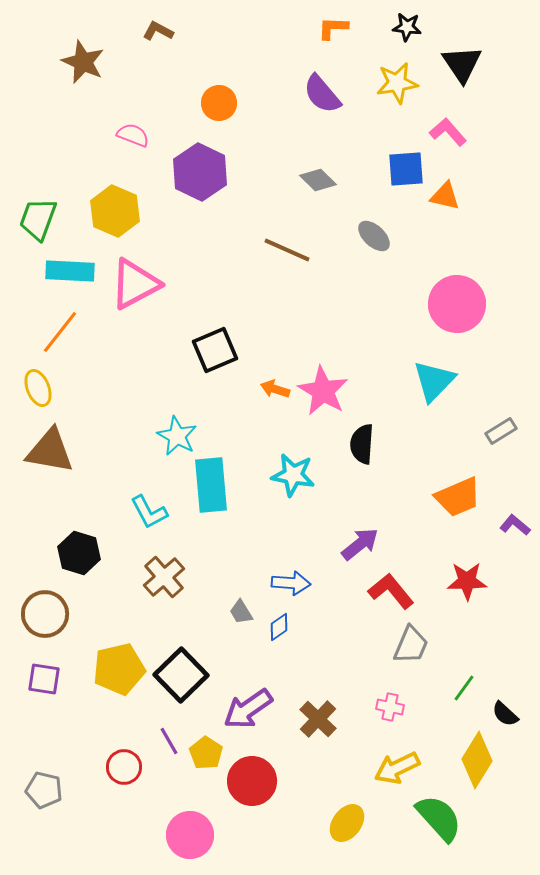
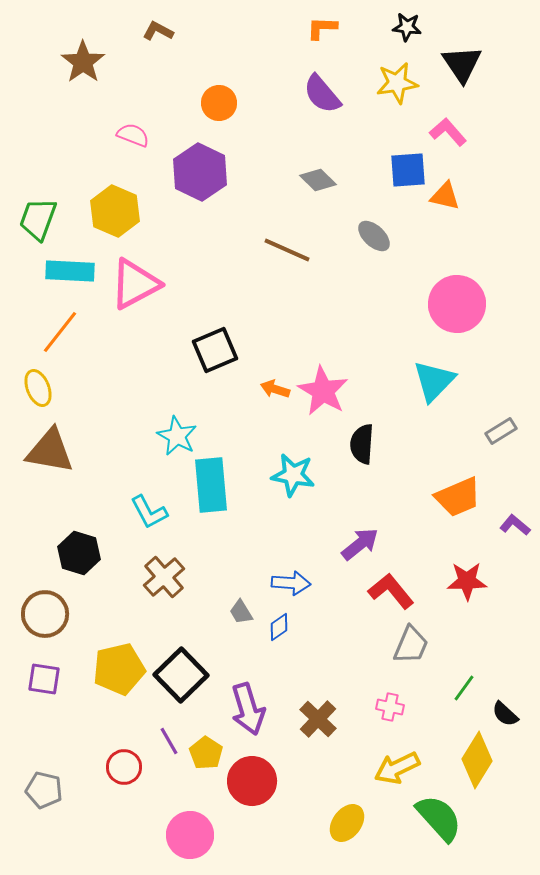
orange L-shape at (333, 28): moved 11 px left
brown star at (83, 62): rotated 12 degrees clockwise
blue square at (406, 169): moved 2 px right, 1 px down
purple arrow at (248, 709): rotated 72 degrees counterclockwise
